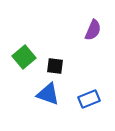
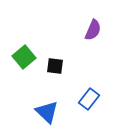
blue triangle: moved 1 px left, 18 px down; rotated 25 degrees clockwise
blue rectangle: rotated 30 degrees counterclockwise
